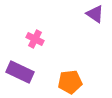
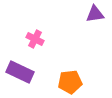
purple triangle: rotated 42 degrees counterclockwise
